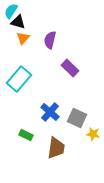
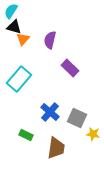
black triangle: moved 4 px left, 5 px down
orange triangle: moved 1 px down
